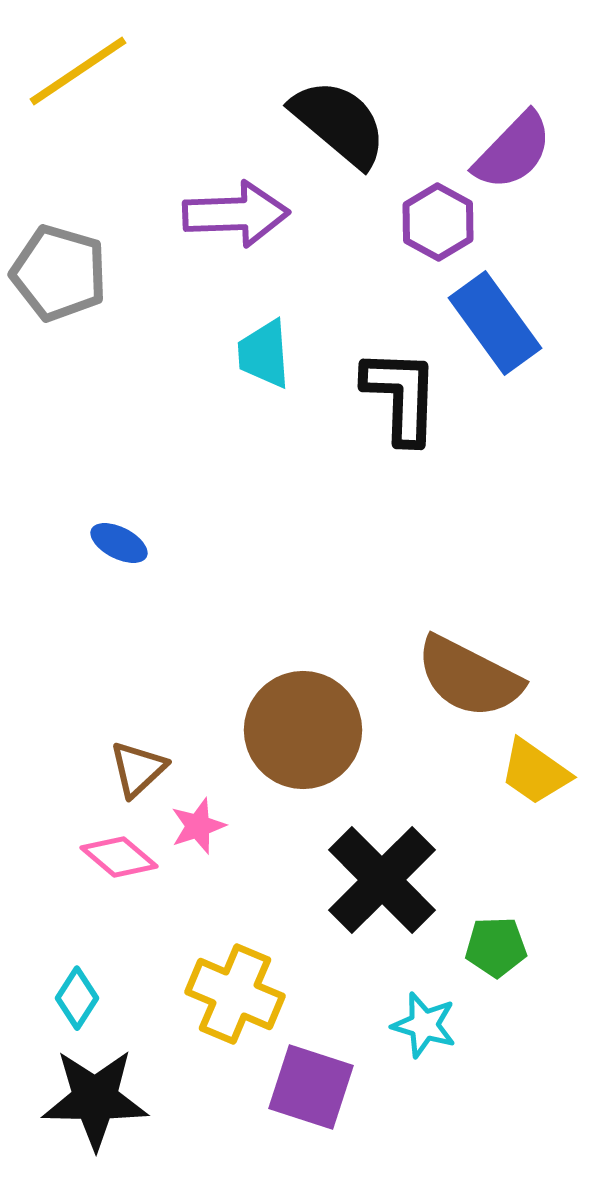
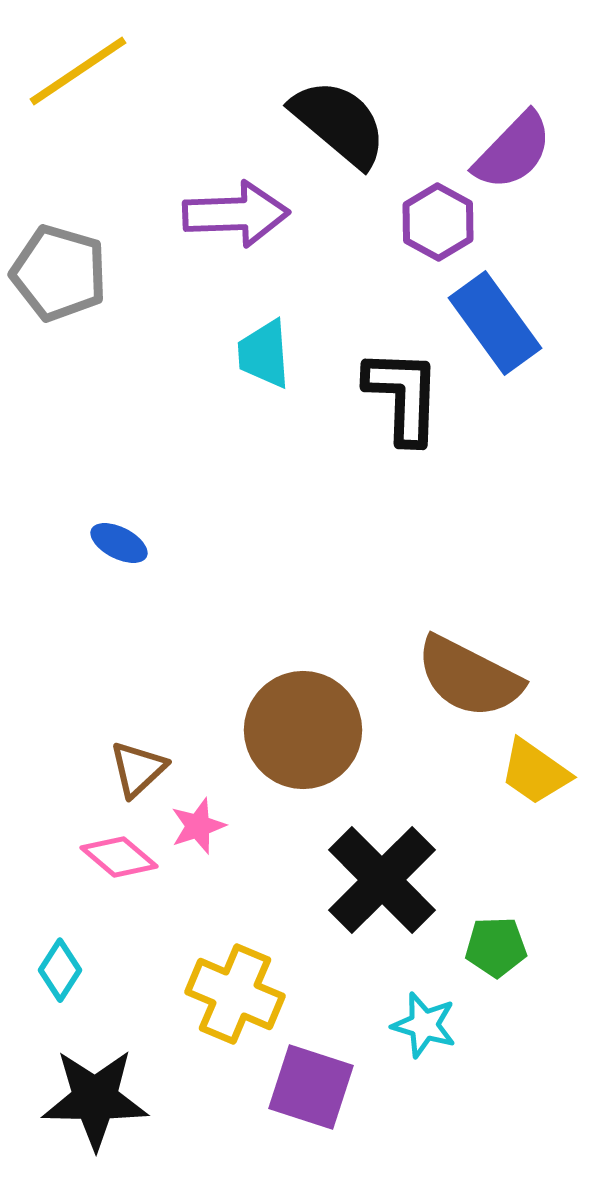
black L-shape: moved 2 px right
cyan diamond: moved 17 px left, 28 px up
